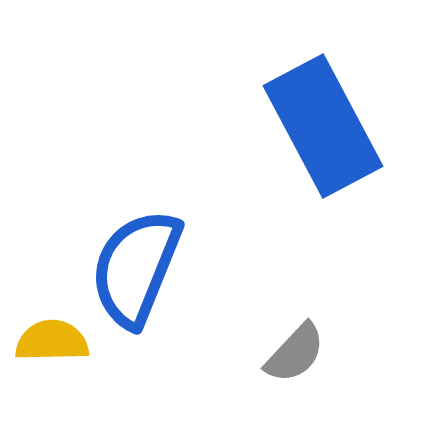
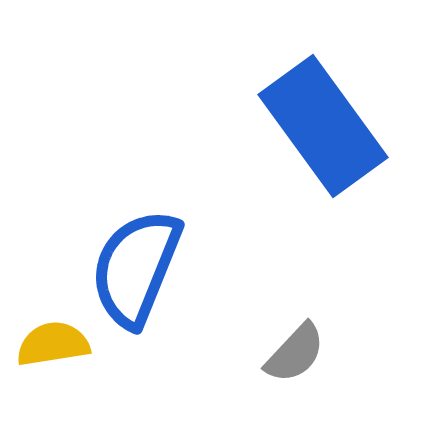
blue rectangle: rotated 8 degrees counterclockwise
yellow semicircle: moved 1 px right, 3 px down; rotated 8 degrees counterclockwise
